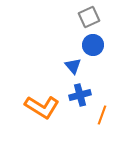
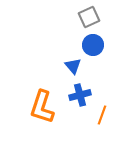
orange L-shape: rotated 76 degrees clockwise
